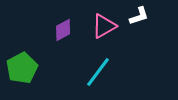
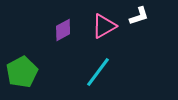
green pentagon: moved 4 px down
